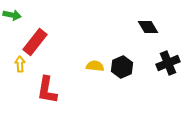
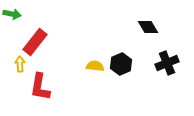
green arrow: moved 1 px up
black cross: moved 1 px left
black hexagon: moved 1 px left, 3 px up
red L-shape: moved 7 px left, 3 px up
